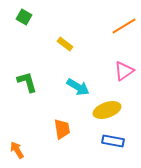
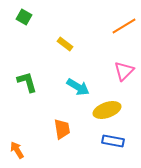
pink triangle: rotated 10 degrees counterclockwise
